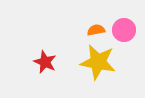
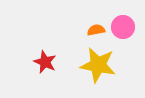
pink circle: moved 1 px left, 3 px up
yellow star: moved 3 px down
